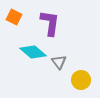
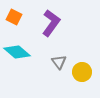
purple L-shape: moved 1 px right; rotated 28 degrees clockwise
cyan diamond: moved 16 px left
yellow circle: moved 1 px right, 8 px up
